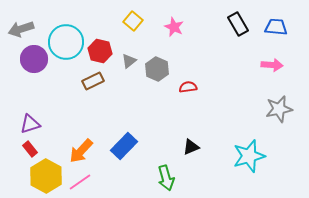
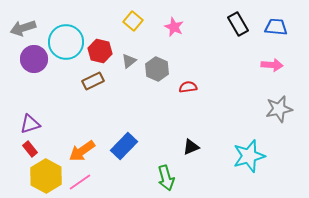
gray arrow: moved 2 px right, 1 px up
orange arrow: moved 1 px right; rotated 12 degrees clockwise
